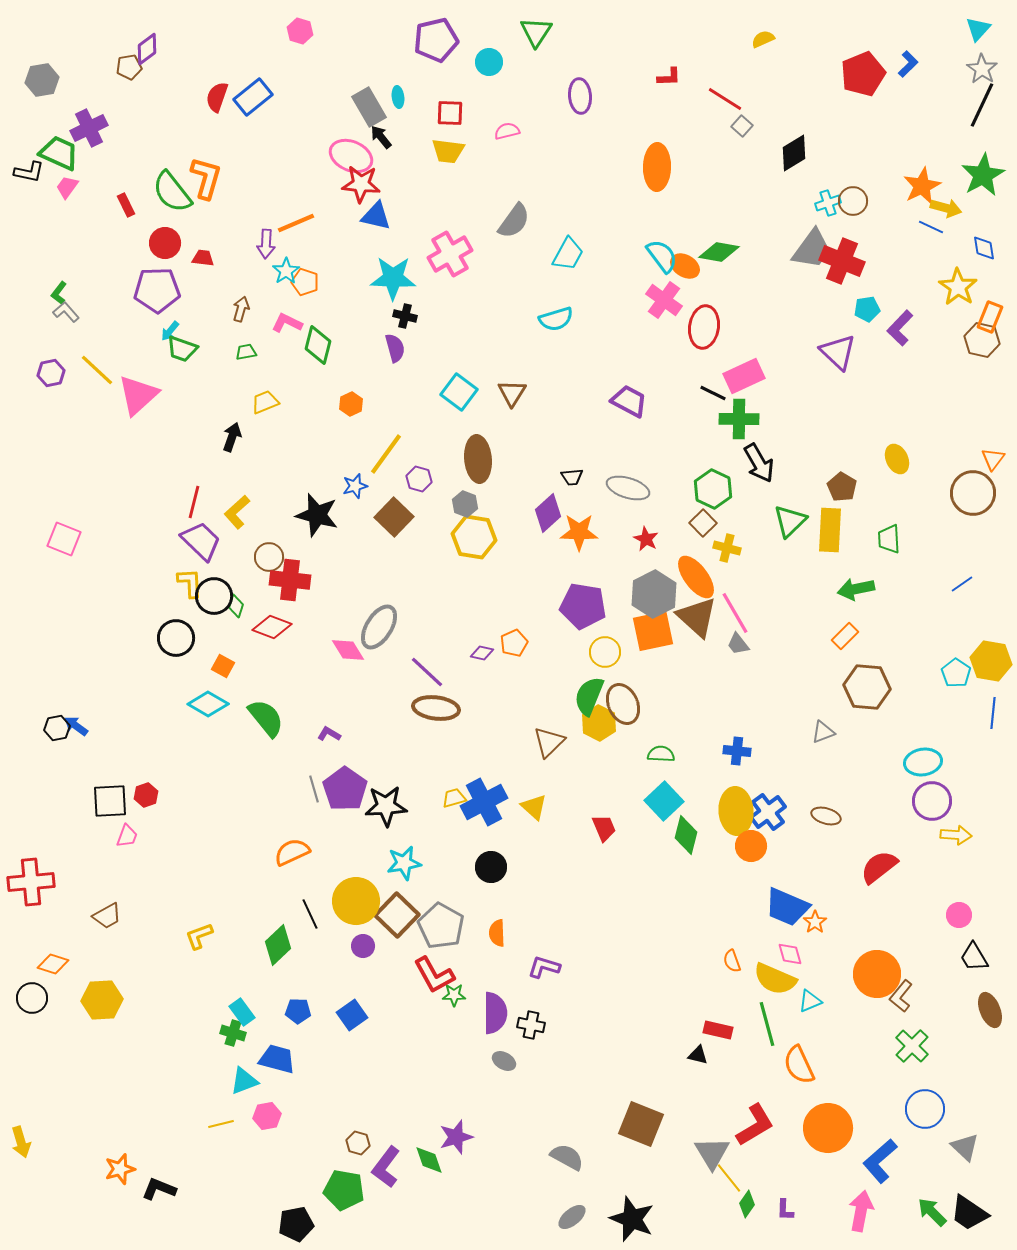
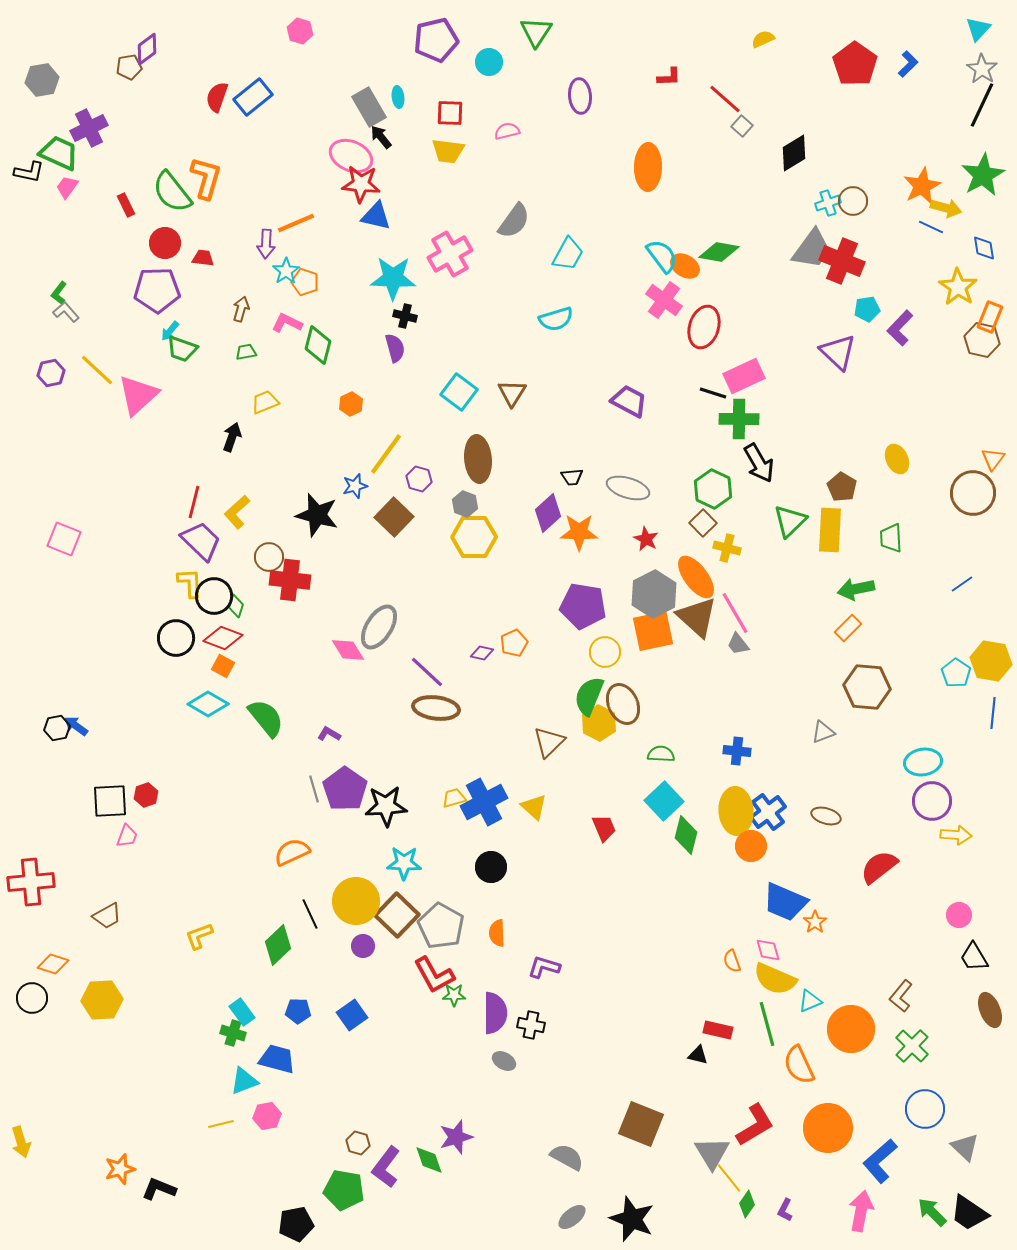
red pentagon at (863, 74): moved 8 px left, 10 px up; rotated 15 degrees counterclockwise
red line at (725, 99): rotated 9 degrees clockwise
orange ellipse at (657, 167): moved 9 px left
red ellipse at (704, 327): rotated 9 degrees clockwise
black line at (713, 393): rotated 8 degrees counterclockwise
yellow hexagon at (474, 537): rotated 9 degrees counterclockwise
green trapezoid at (889, 539): moved 2 px right, 1 px up
red diamond at (272, 627): moved 49 px left, 11 px down
orange rectangle at (845, 636): moved 3 px right, 8 px up
cyan star at (404, 863): rotated 12 degrees clockwise
blue trapezoid at (787, 907): moved 2 px left, 5 px up
pink diamond at (790, 954): moved 22 px left, 4 px up
orange circle at (877, 974): moved 26 px left, 55 px down
purple L-shape at (785, 1210): rotated 25 degrees clockwise
